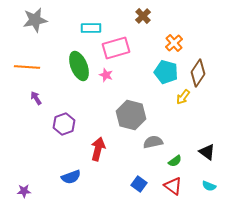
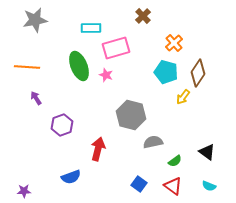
purple hexagon: moved 2 px left, 1 px down
